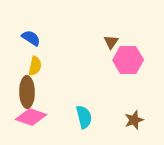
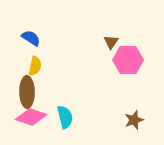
cyan semicircle: moved 19 px left
